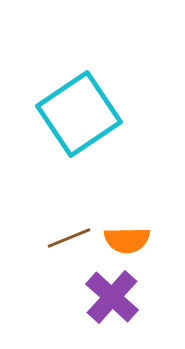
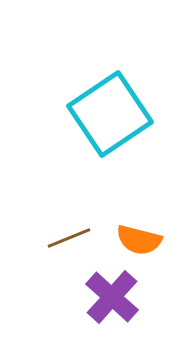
cyan square: moved 31 px right
orange semicircle: moved 12 px right; rotated 15 degrees clockwise
